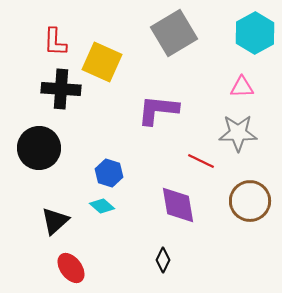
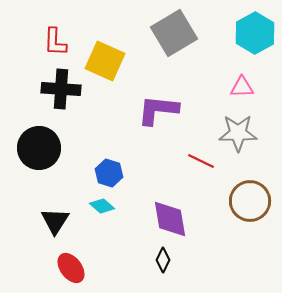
yellow square: moved 3 px right, 1 px up
purple diamond: moved 8 px left, 14 px down
black triangle: rotated 16 degrees counterclockwise
